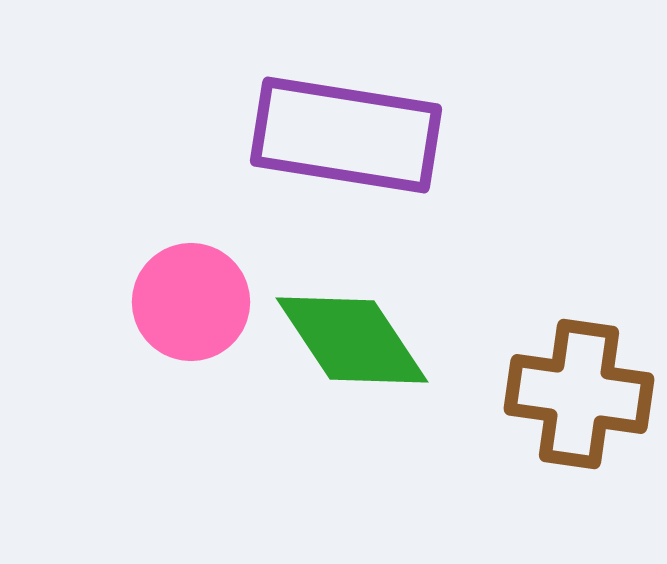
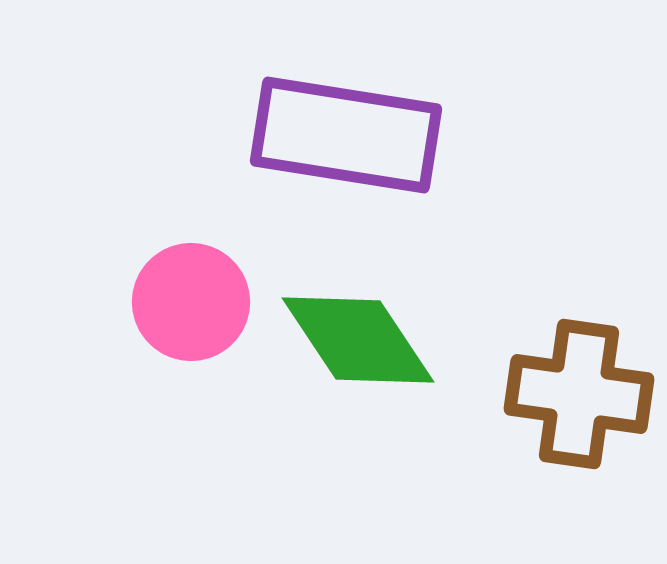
green diamond: moved 6 px right
